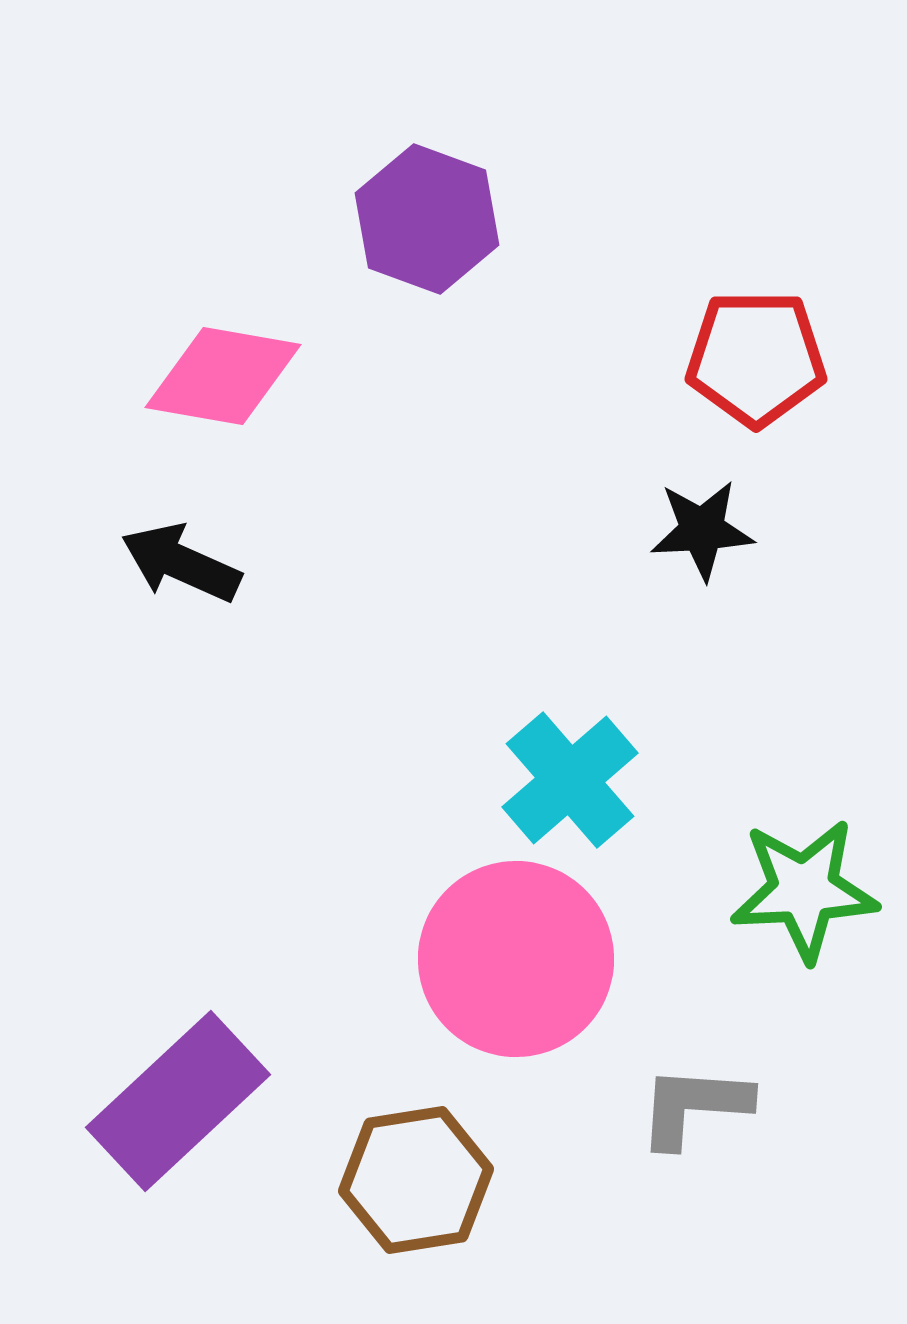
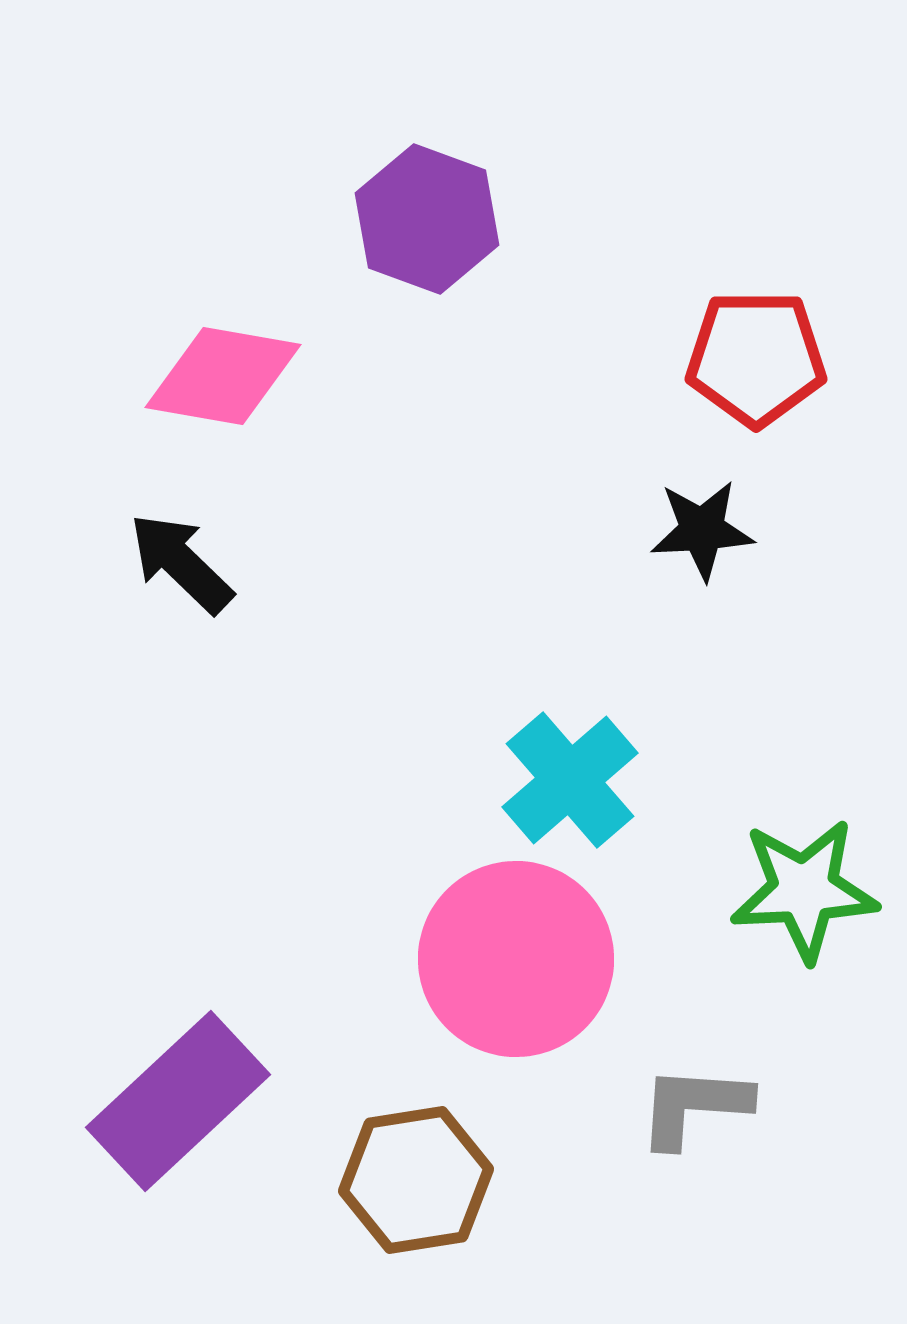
black arrow: rotated 20 degrees clockwise
